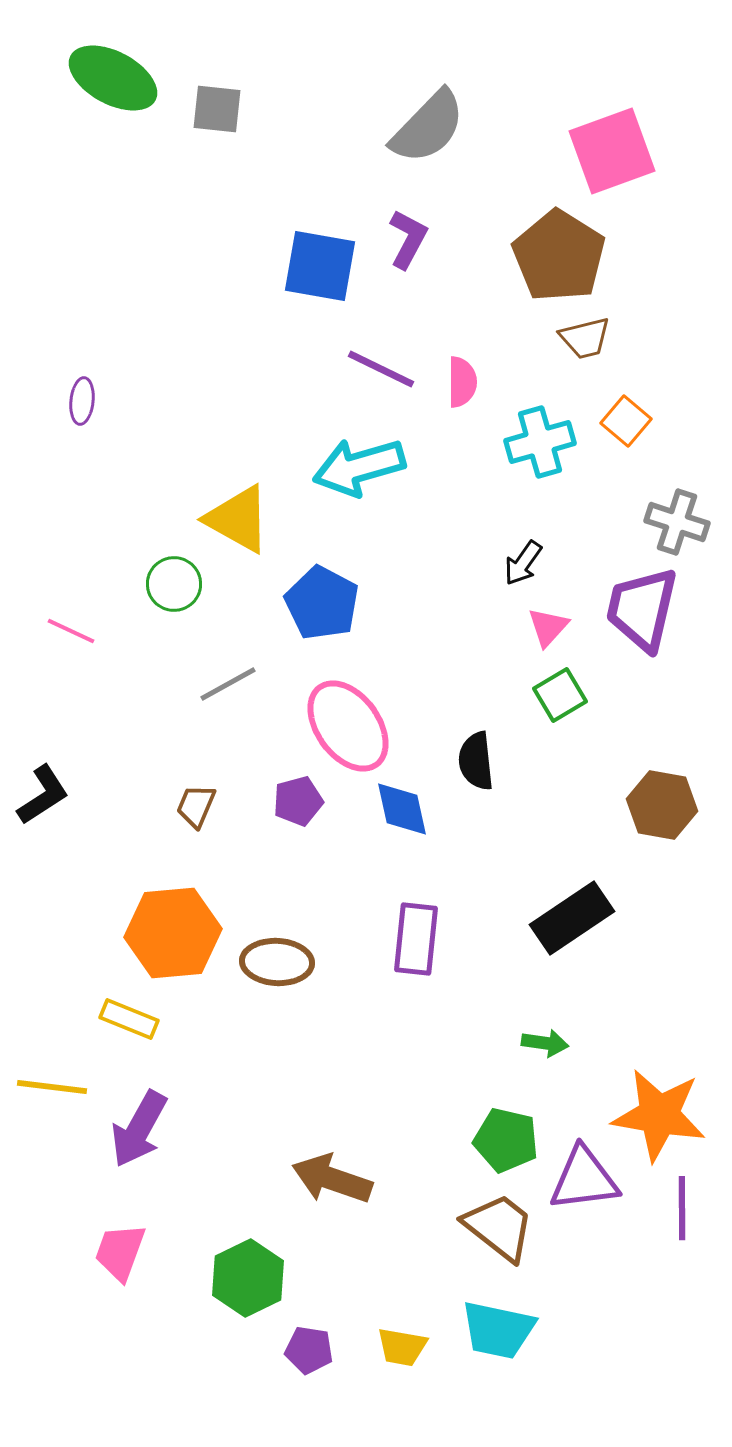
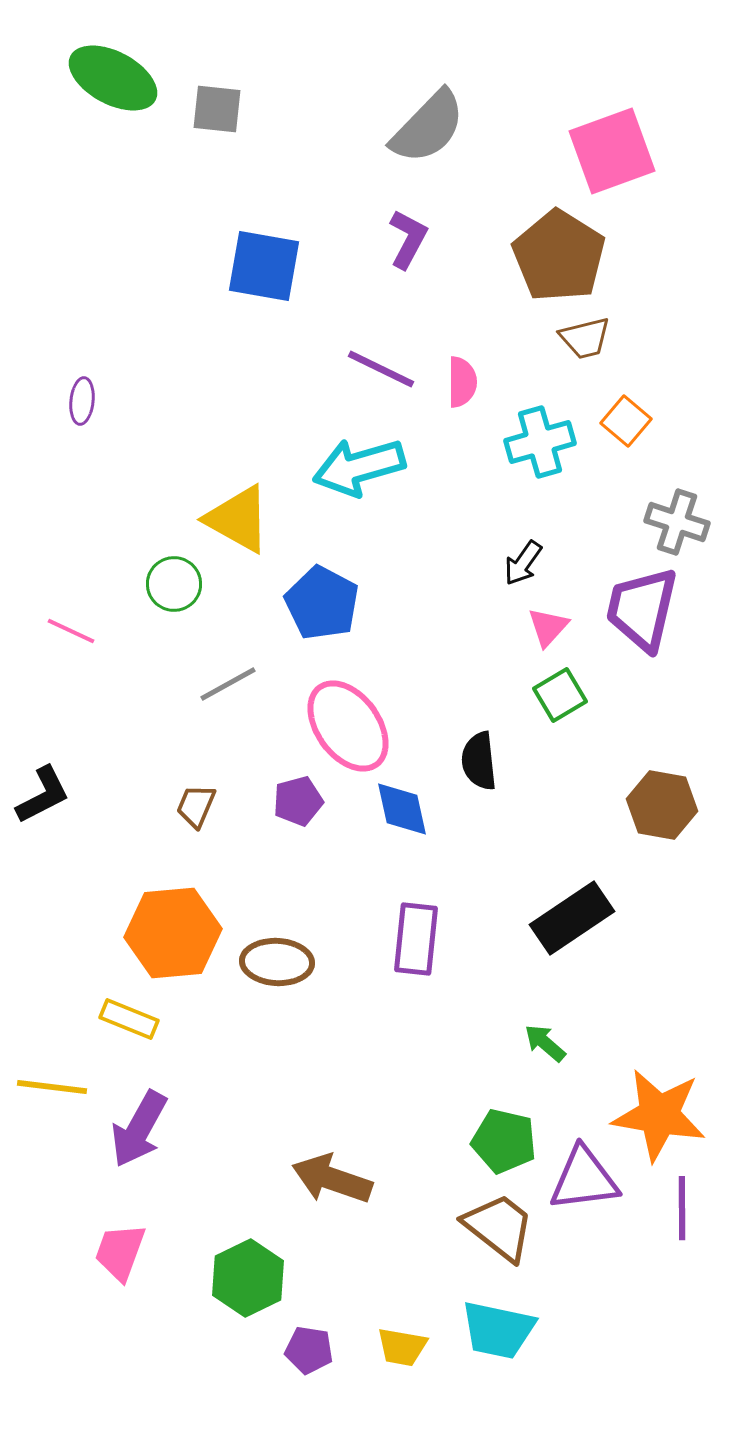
blue square at (320, 266): moved 56 px left
black semicircle at (476, 761): moved 3 px right
black L-shape at (43, 795): rotated 6 degrees clockwise
green arrow at (545, 1043): rotated 147 degrees counterclockwise
green pentagon at (506, 1140): moved 2 px left, 1 px down
